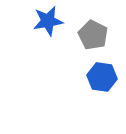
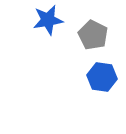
blue star: moved 1 px up
